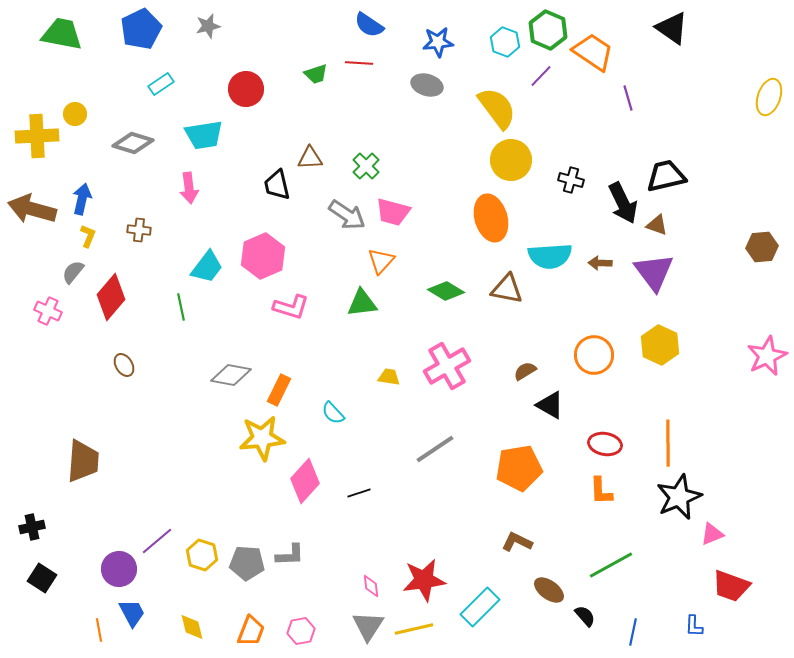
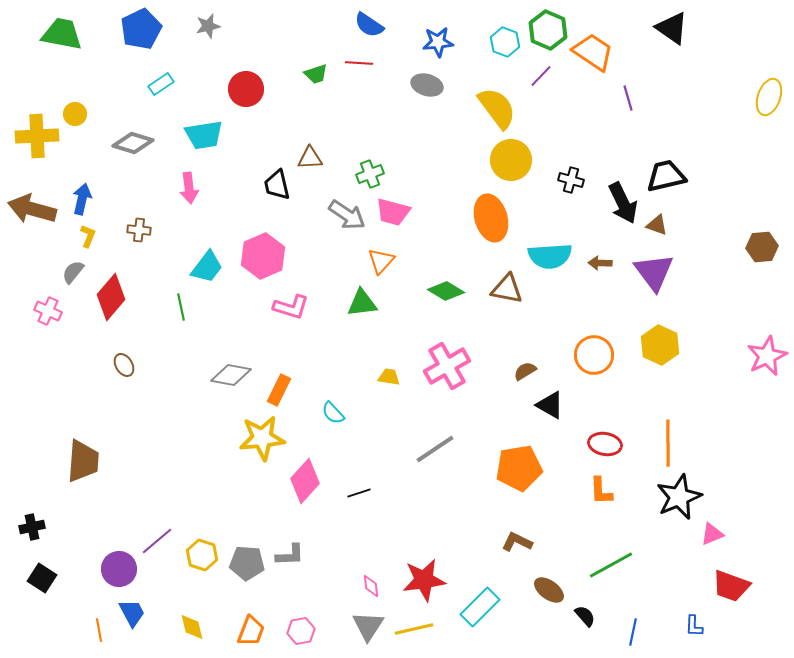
green cross at (366, 166): moved 4 px right, 8 px down; rotated 24 degrees clockwise
